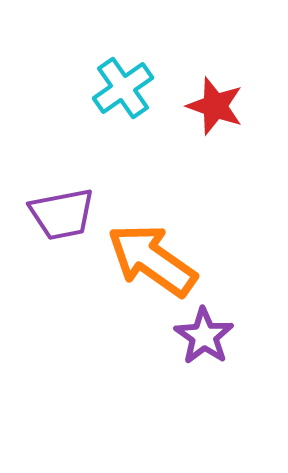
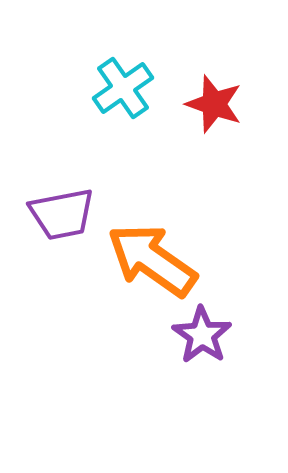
red star: moved 1 px left, 2 px up
purple star: moved 2 px left, 1 px up
